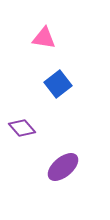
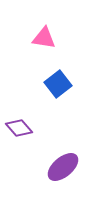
purple diamond: moved 3 px left
